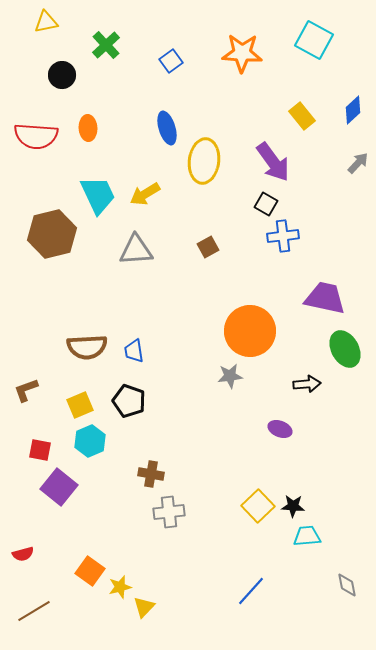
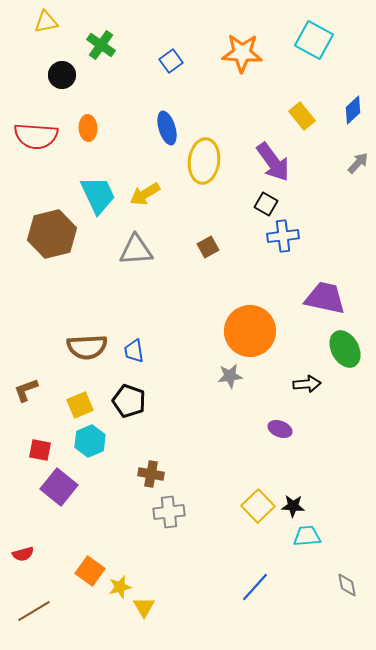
green cross at (106, 45): moved 5 px left; rotated 12 degrees counterclockwise
blue line at (251, 591): moved 4 px right, 4 px up
yellow triangle at (144, 607): rotated 15 degrees counterclockwise
